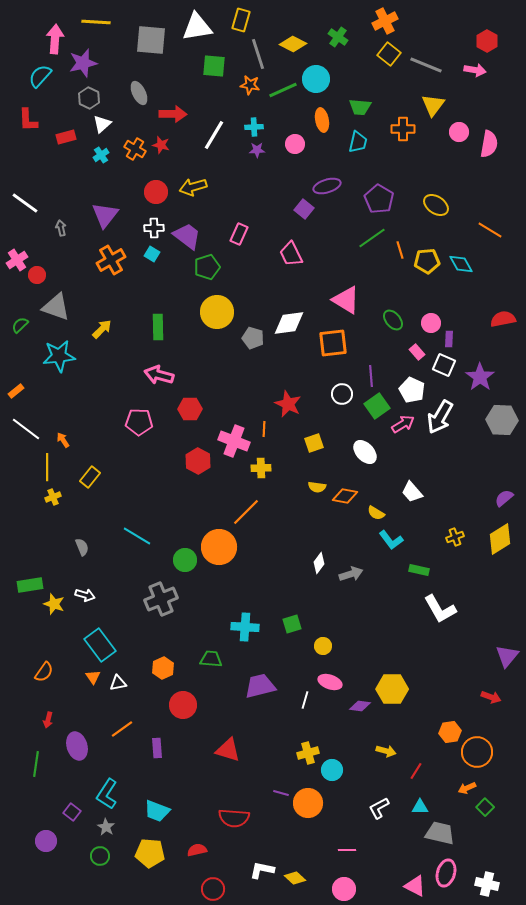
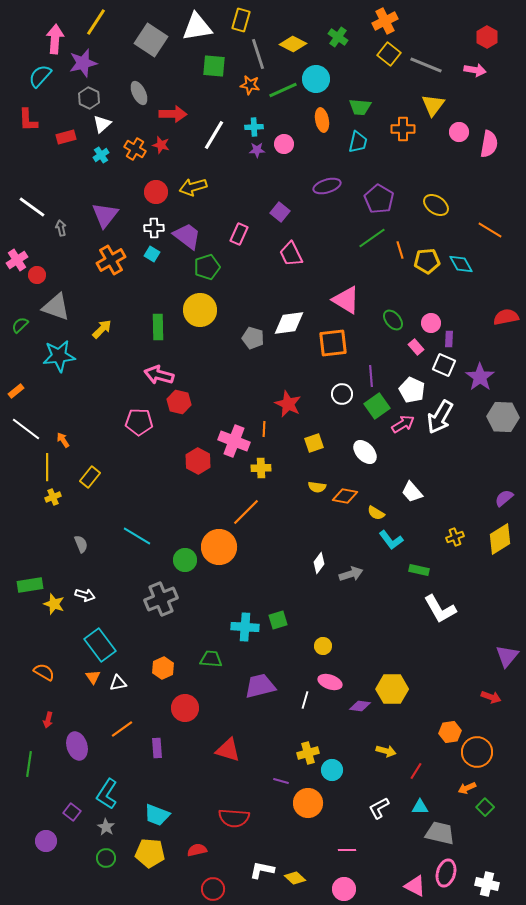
yellow line at (96, 22): rotated 60 degrees counterclockwise
gray square at (151, 40): rotated 28 degrees clockwise
red hexagon at (487, 41): moved 4 px up
pink circle at (295, 144): moved 11 px left
white line at (25, 203): moved 7 px right, 4 px down
purple square at (304, 209): moved 24 px left, 3 px down
yellow circle at (217, 312): moved 17 px left, 2 px up
red semicircle at (503, 319): moved 3 px right, 2 px up
pink rectangle at (417, 352): moved 1 px left, 5 px up
red hexagon at (190, 409): moved 11 px left, 7 px up; rotated 15 degrees clockwise
gray hexagon at (502, 420): moved 1 px right, 3 px up
gray semicircle at (82, 547): moved 1 px left, 3 px up
green square at (292, 624): moved 14 px left, 4 px up
orange semicircle at (44, 672): rotated 95 degrees counterclockwise
red circle at (183, 705): moved 2 px right, 3 px down
green line at (36, 764): moved 7 px left
purple line at (281, 793): moved 12 px up
cyan trapezoid at (157, 811): moved 4 px down
green circle at (100, 856): moved 6 px right, 2 px down
